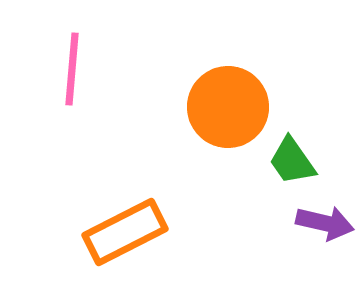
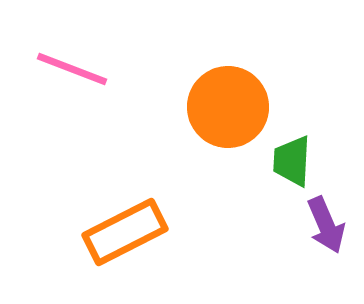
pink line: rotated 74 degrees counterclockwise
green trapezoid: rotated 38 degrees clockwise
purple arrow: moved 1 px right, 2 px down; rotated 54 degrees clockwise
